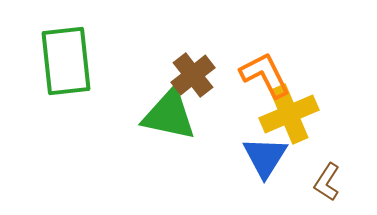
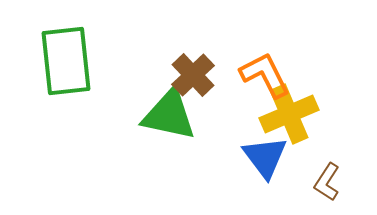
brown cross: rotated 6 degrees counterclockwise
blue triangle: rotated 9 degrees counterclockwise
